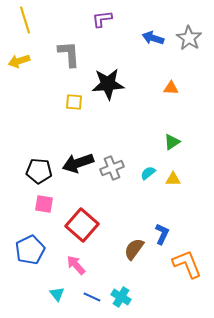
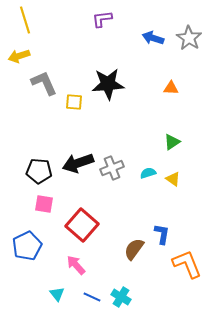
gray L-shape: moved 25 px left, 29 px down; rotated 20 degrees counterclockwise
yellow arrow: moved 5 px up
cyan semicircle: rotated 21 degrees clockwise
yellow triangle: rotated 35 degrees clockwise
blue L-shape: rotated 15 degrees counterclockwise
blue pentagon: moved 3 px left, 4 px up
